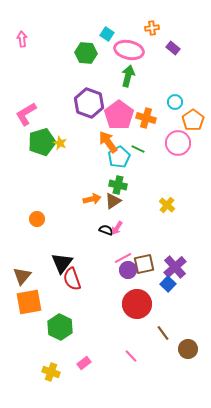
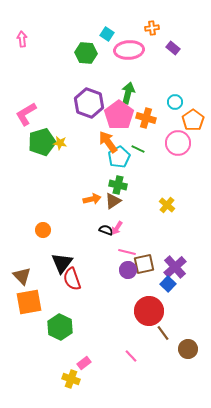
pink ellipse at (129, 50): rotated 16 degrees counterclockwise
green arrow at (128, 76): moved 17 px down
yellow star at (60, 143): rotated 16 degrees counterclockwise
orange circle at (37, 219): moved 6 px right, 11 px down
pink line at (123, 258): moved 4 px right, 6 px up; rotated 42 degrees clockwise
brown triangle at (22, 276): rotated 24 degrees counterclockwise
red circle at (137, 304): moved 12 px right, 7 px down
yellow cross at (51, 372): moved 20 px right, 7 px down
